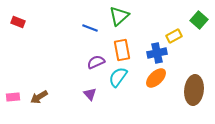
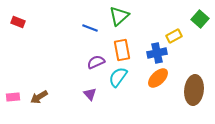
green square: moved 1 px right, 1 px up
orange ellipse: moved 2 px right
